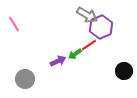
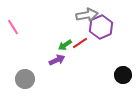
gray arrow: rotated 40 degrees counterclockwise
pink line: moved 1 px left, 3 px down
red line: moved 9 px left, 2 px up
green arrow: moved 10 px left, 9 px up
purple arrow: moved 1 px left, 1 px up
black circle: moved 1 px left, 4 px down
